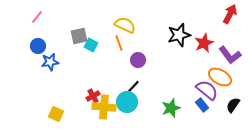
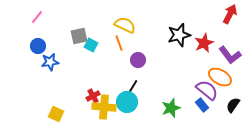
black line: rotated 12 degrees counterclockwise
